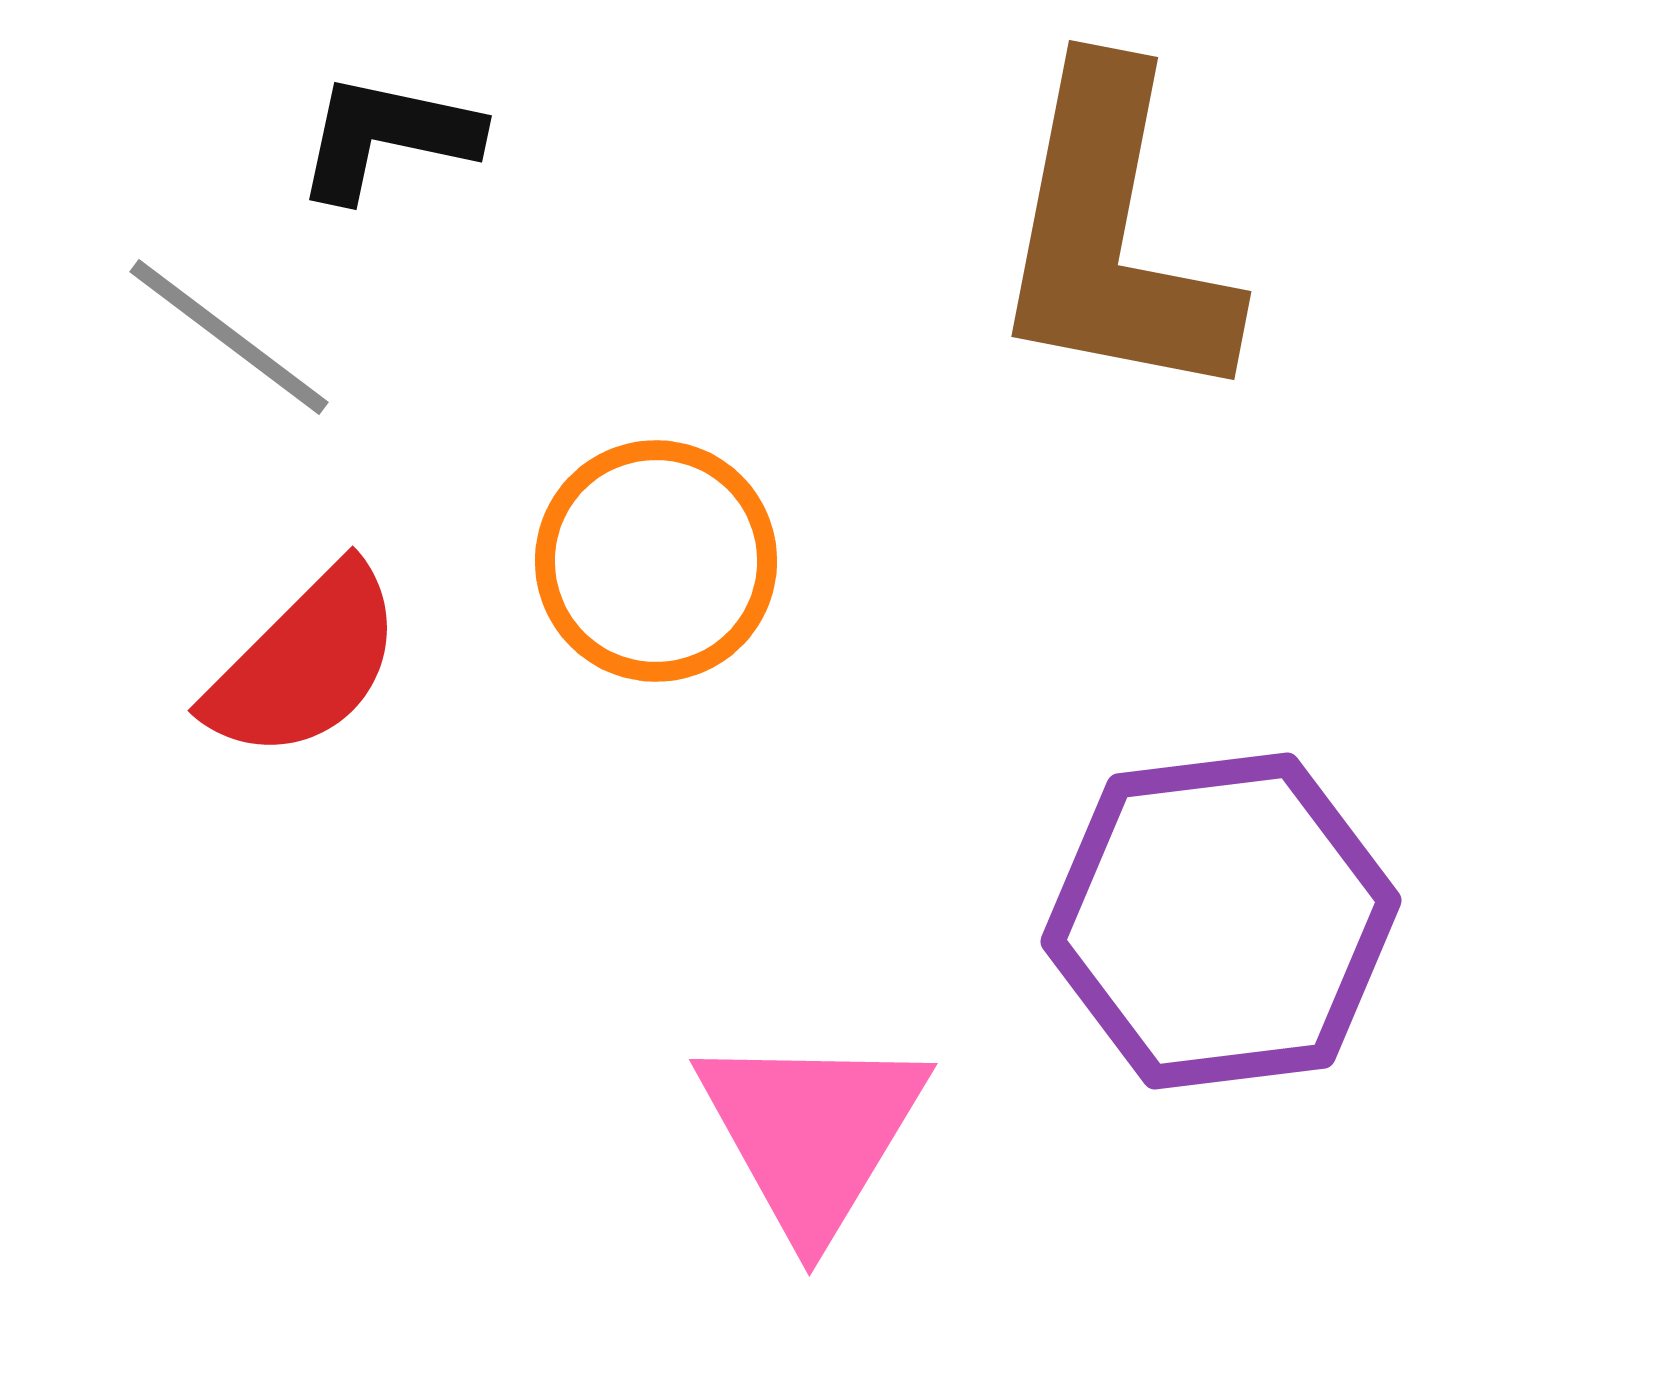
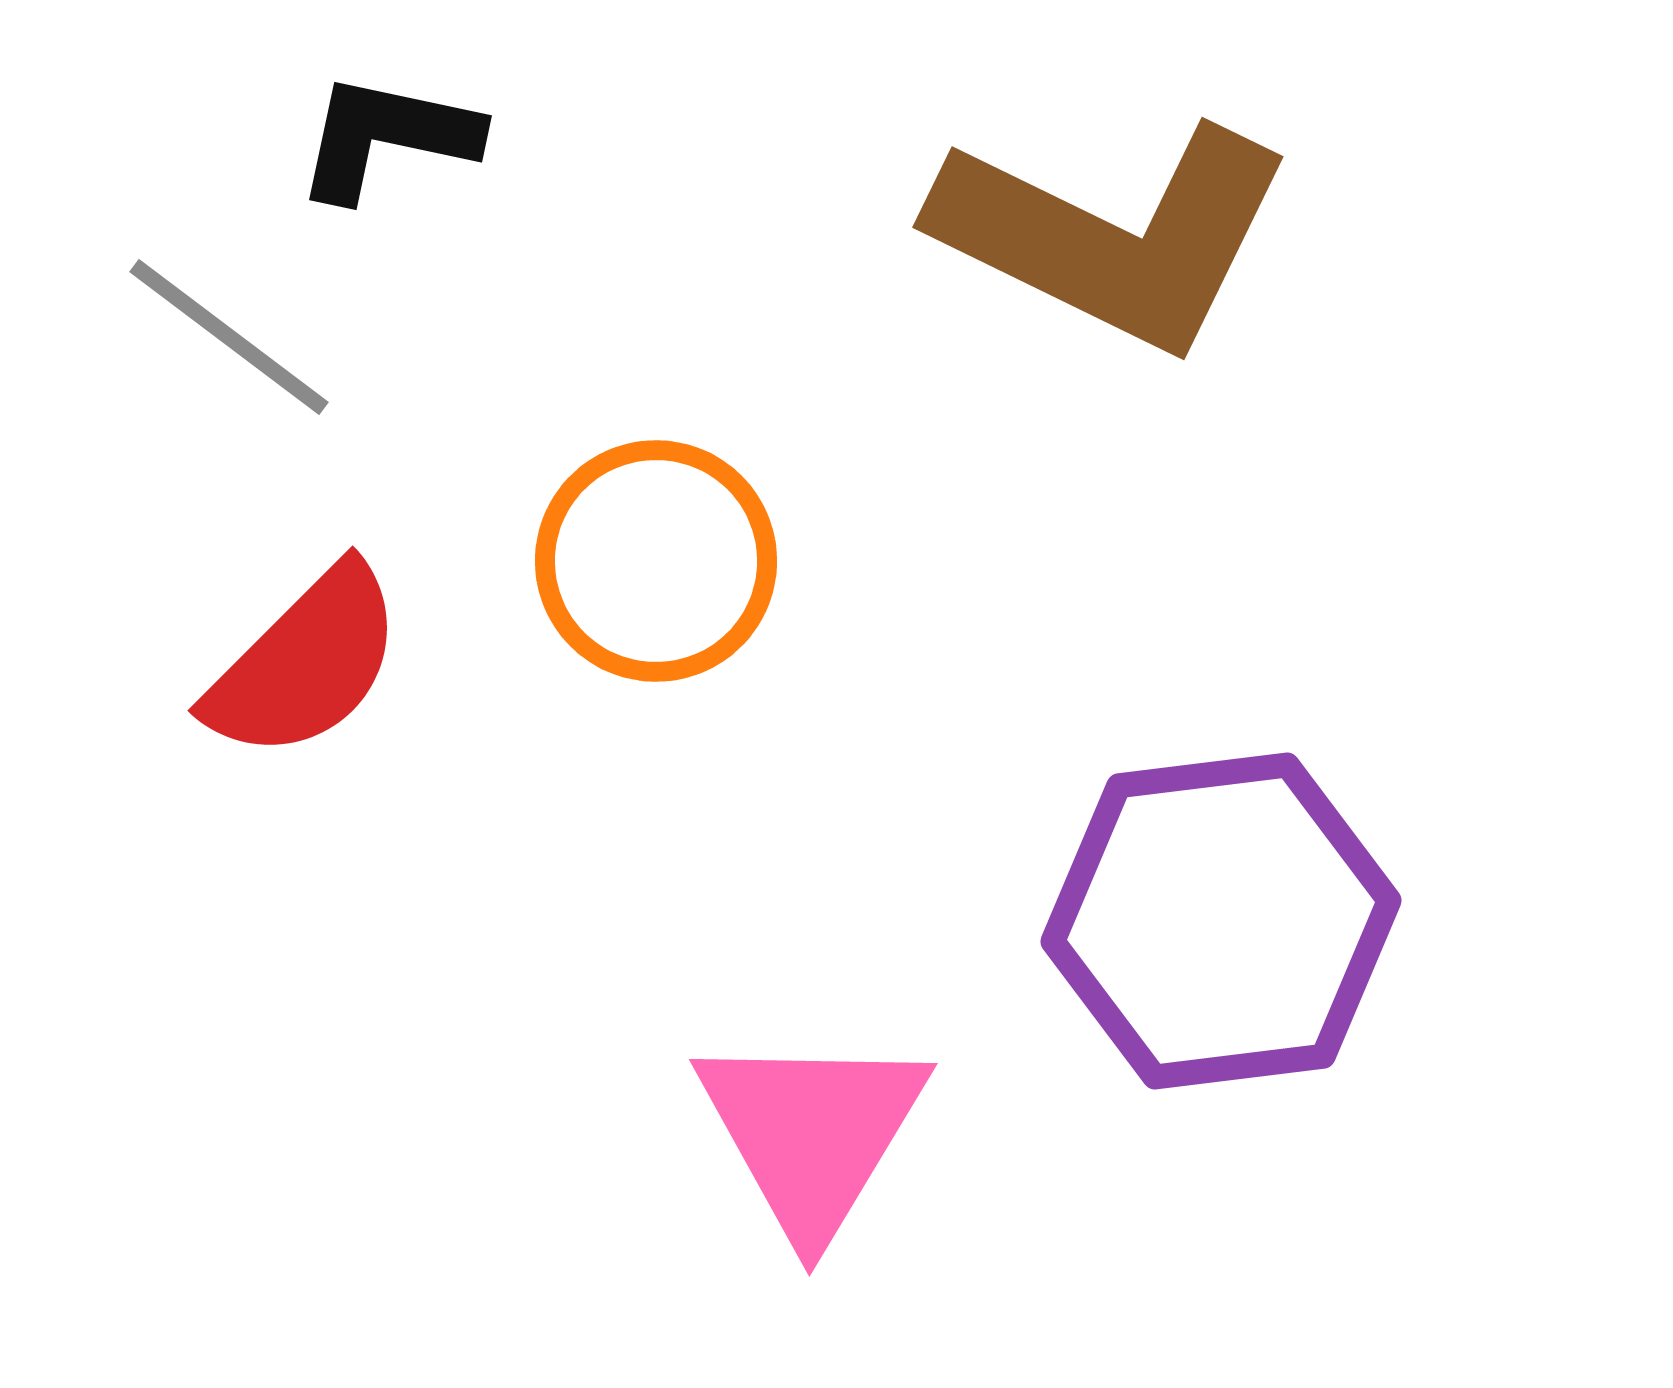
brown L-shape: rotated 75 degrees counterclockwise
